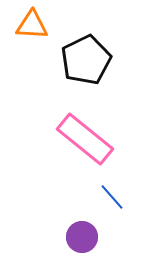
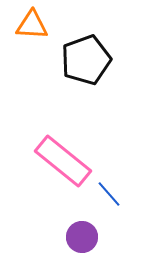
black pentagon: rotated 6 degrees clockwise
pink rectangle: moved 22 px left, 22 px down
blue line: moved 3 px left, 3 px up
